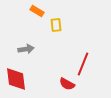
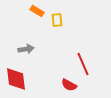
yellow rectangle: moved 1 px right, 5 px up
red line: rotated 45 degrees counterclockwise
red semicircle: moved 2 px right, 1 px down
